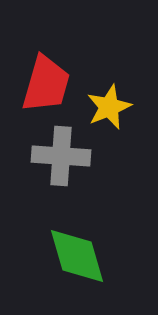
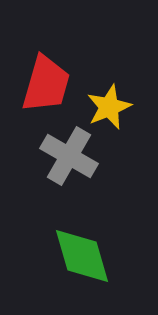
gray cross: moved 8 px right; rotated 26 degrees clockwise
green diamond: moved 5 px right
